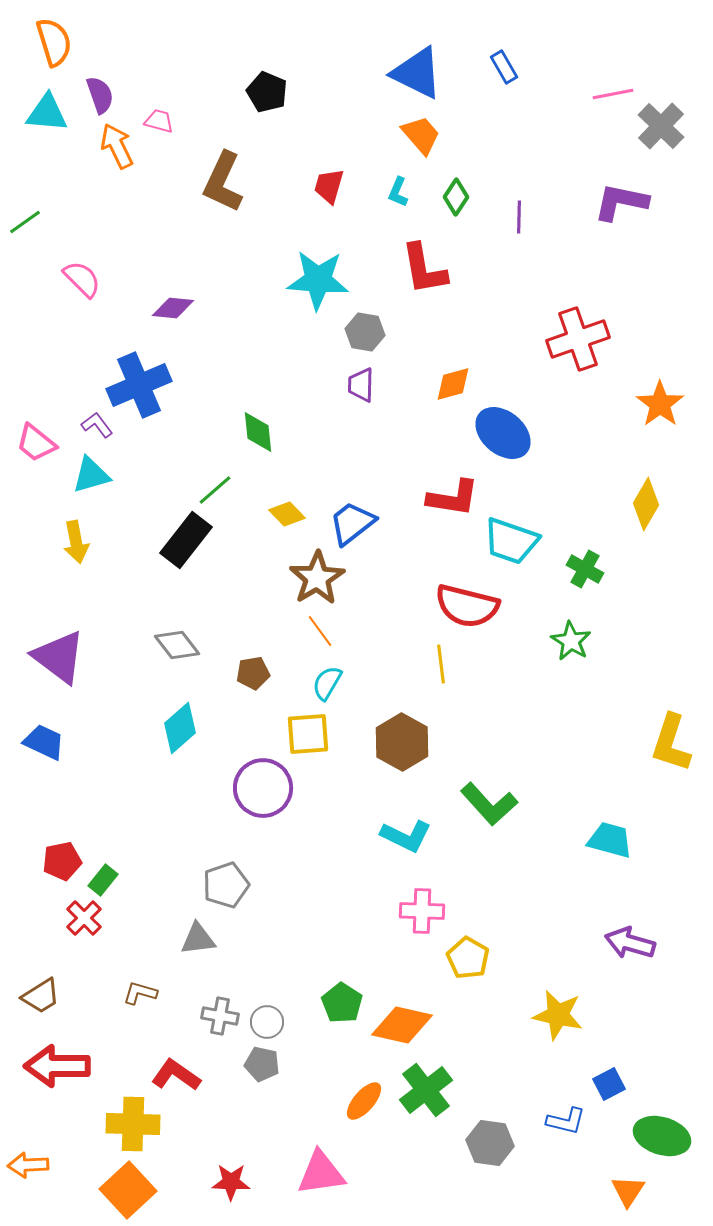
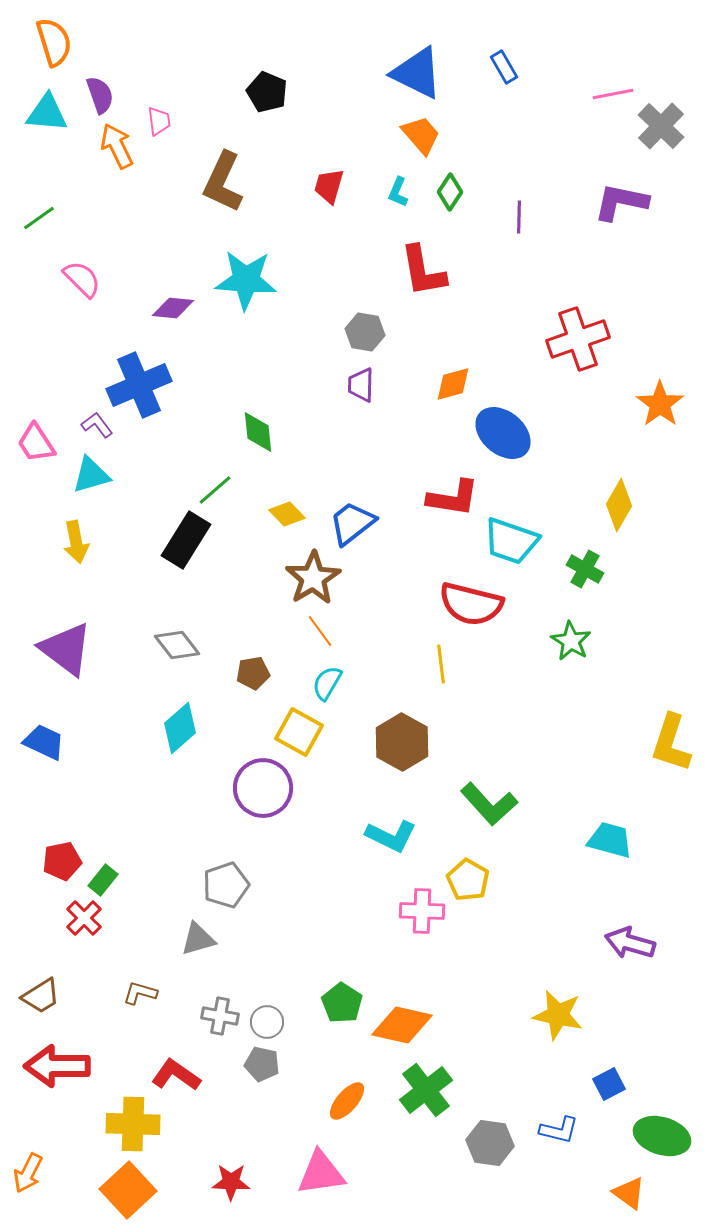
pink trapezoid at (159, 121): rotated 68 degrees clockwise
green diamond at (456, 197): moved 6 px left, 5 px up
green line at (25, 222): moved 14 px right, 4 px up
red L-shape at (424, 269): moved 1 px left, 2 px down
cyan star at (318, 280): moved 72 px left
pink trapezoid at (36, 443): rotated 18 degrees clockwise
yellow diamond at (646, 504): moved 27 px left, 1 px down
black rectangle at (186, 540): rotated 6 degrees counterclockwise
brown star at (317, 578): moved 4 px left
red semicircle at (467, 606): moved 4 px right, 2 px up
purple triangle at (59, 657): moved 7 px right, 8 px up
yellow square at (308, 734): moved 9 px left, 2 px up; rotated 33 degrees clockwise
cyan L-shape at (406, 836): moved 15 px left
gray triangle at (198, 939): rotated 9 degrees counterclockwise
yellow pentagon at (468, 958): moved 78 px up
orange ellipse at (364, 1101): moved 17 px left
blue L-shape at (566, 1121): moved 7 px left, 9 px down
orange arrow at (28, 1165): moved 8 px down; rotated 60 degrees counterclockwise
orange triangle at (628, 1191): moved 1 px right, 2 px down; rotated 27 degrees counterclockwise
